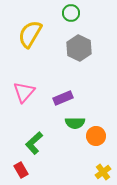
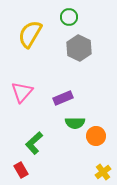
green circle: moved 2 px left, 4 px down
pink triangle: moved 2 px left
